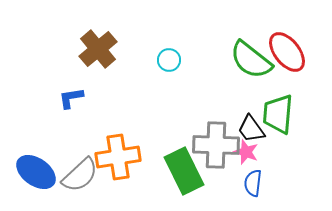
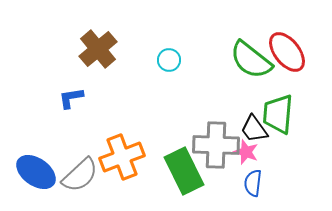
black trapezoid: moved 3 px right
orange cross: moved 4 px right; rotated 12 degrees counterclockwise
